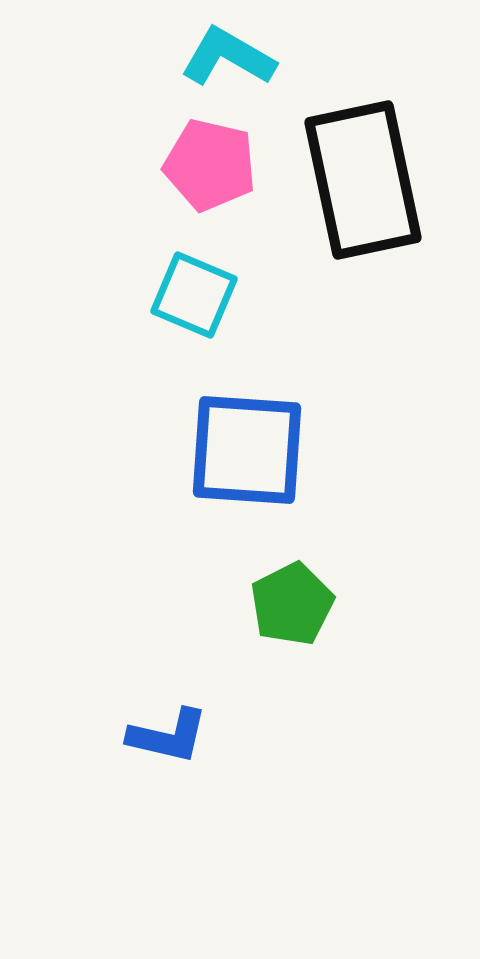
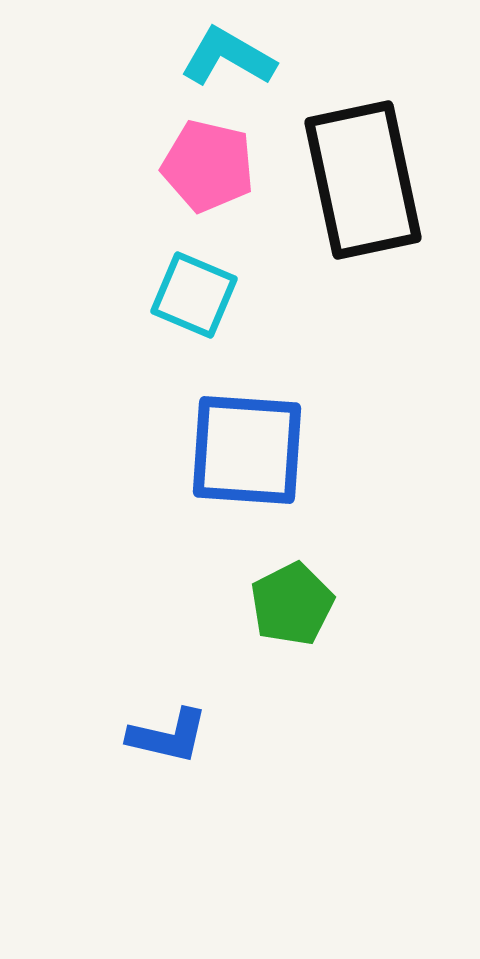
pink pentagon: moved 2 px left, 1 px down
